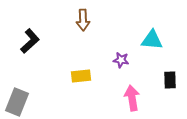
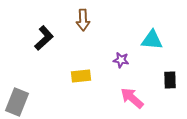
black L-shape: moved 14 px right, 3 px up
pink arrow: rotated 40 degrees counterclockwise
